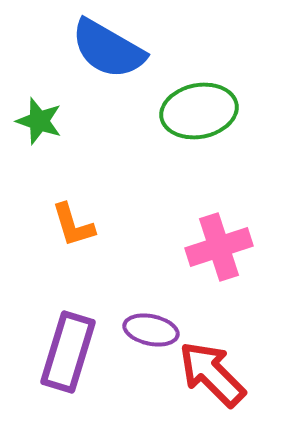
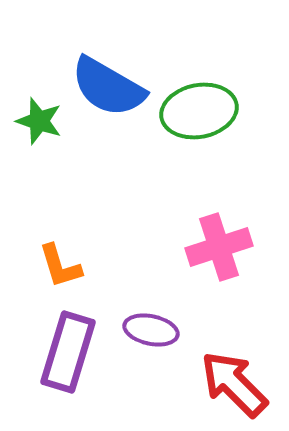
blue semicircle: moved 38 px down
orange L-shape: moved 13 px left, 41 px down
red arrow: moved 22 px right, 10 px down
